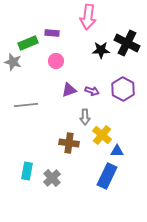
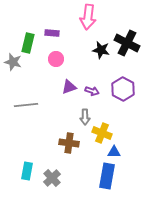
green rectangle: rotated 54 degrees counterclockwise
black star: rotated 12 degrees clockwise
pink circle: moved 2 px up
purple triangle: moved 3 px up
yellow cross: moved 2 px up; rotated 18 degrees counterclockwise
blue triangle: moved 3 px left, 1 px down
blue rectangle: rotated 15 degrees counterclockwise
